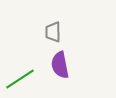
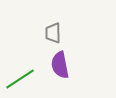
gray trapezoid: moved 1 px down
